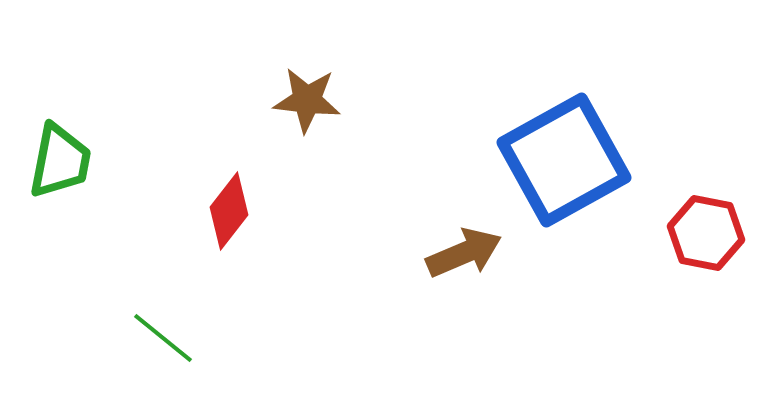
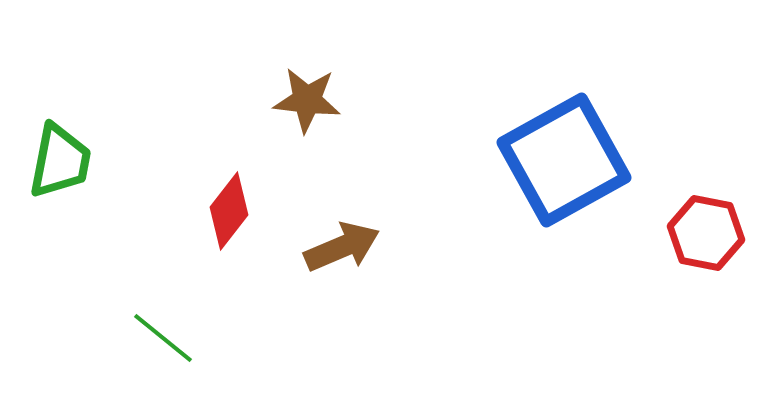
brown arrow: moved 122 px left, 6 px up
